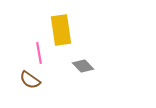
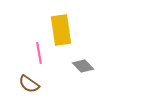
brown semicircle: moved 1 px left, 4 px down
